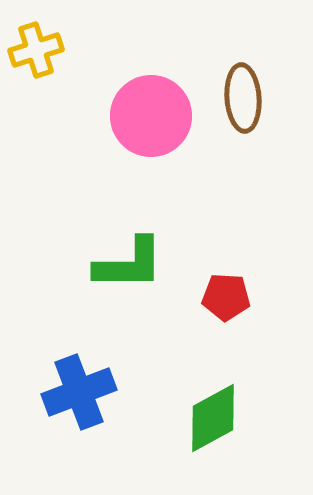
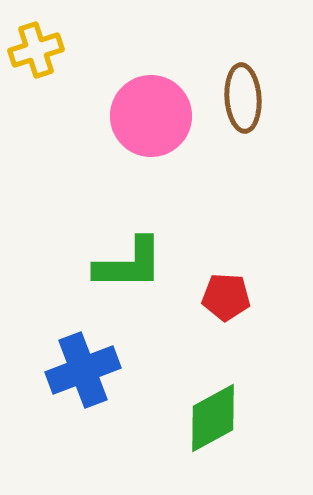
blue cross: moved 4 px right, 22 px up
